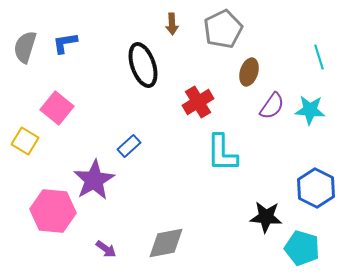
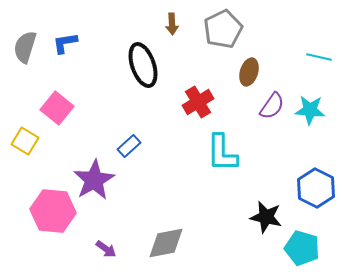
cyan line: rotated 60 degrees counterclockwise
black star: rotated 8 degrees clockwise
